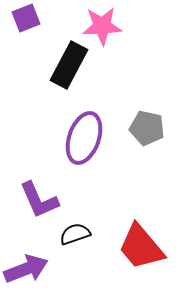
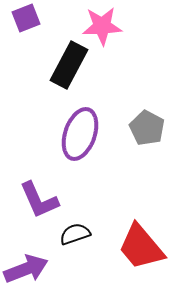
gray pentagon: rotated 16 degrees clockwise
purple ellipse: moved 4 px left, 4 px up
